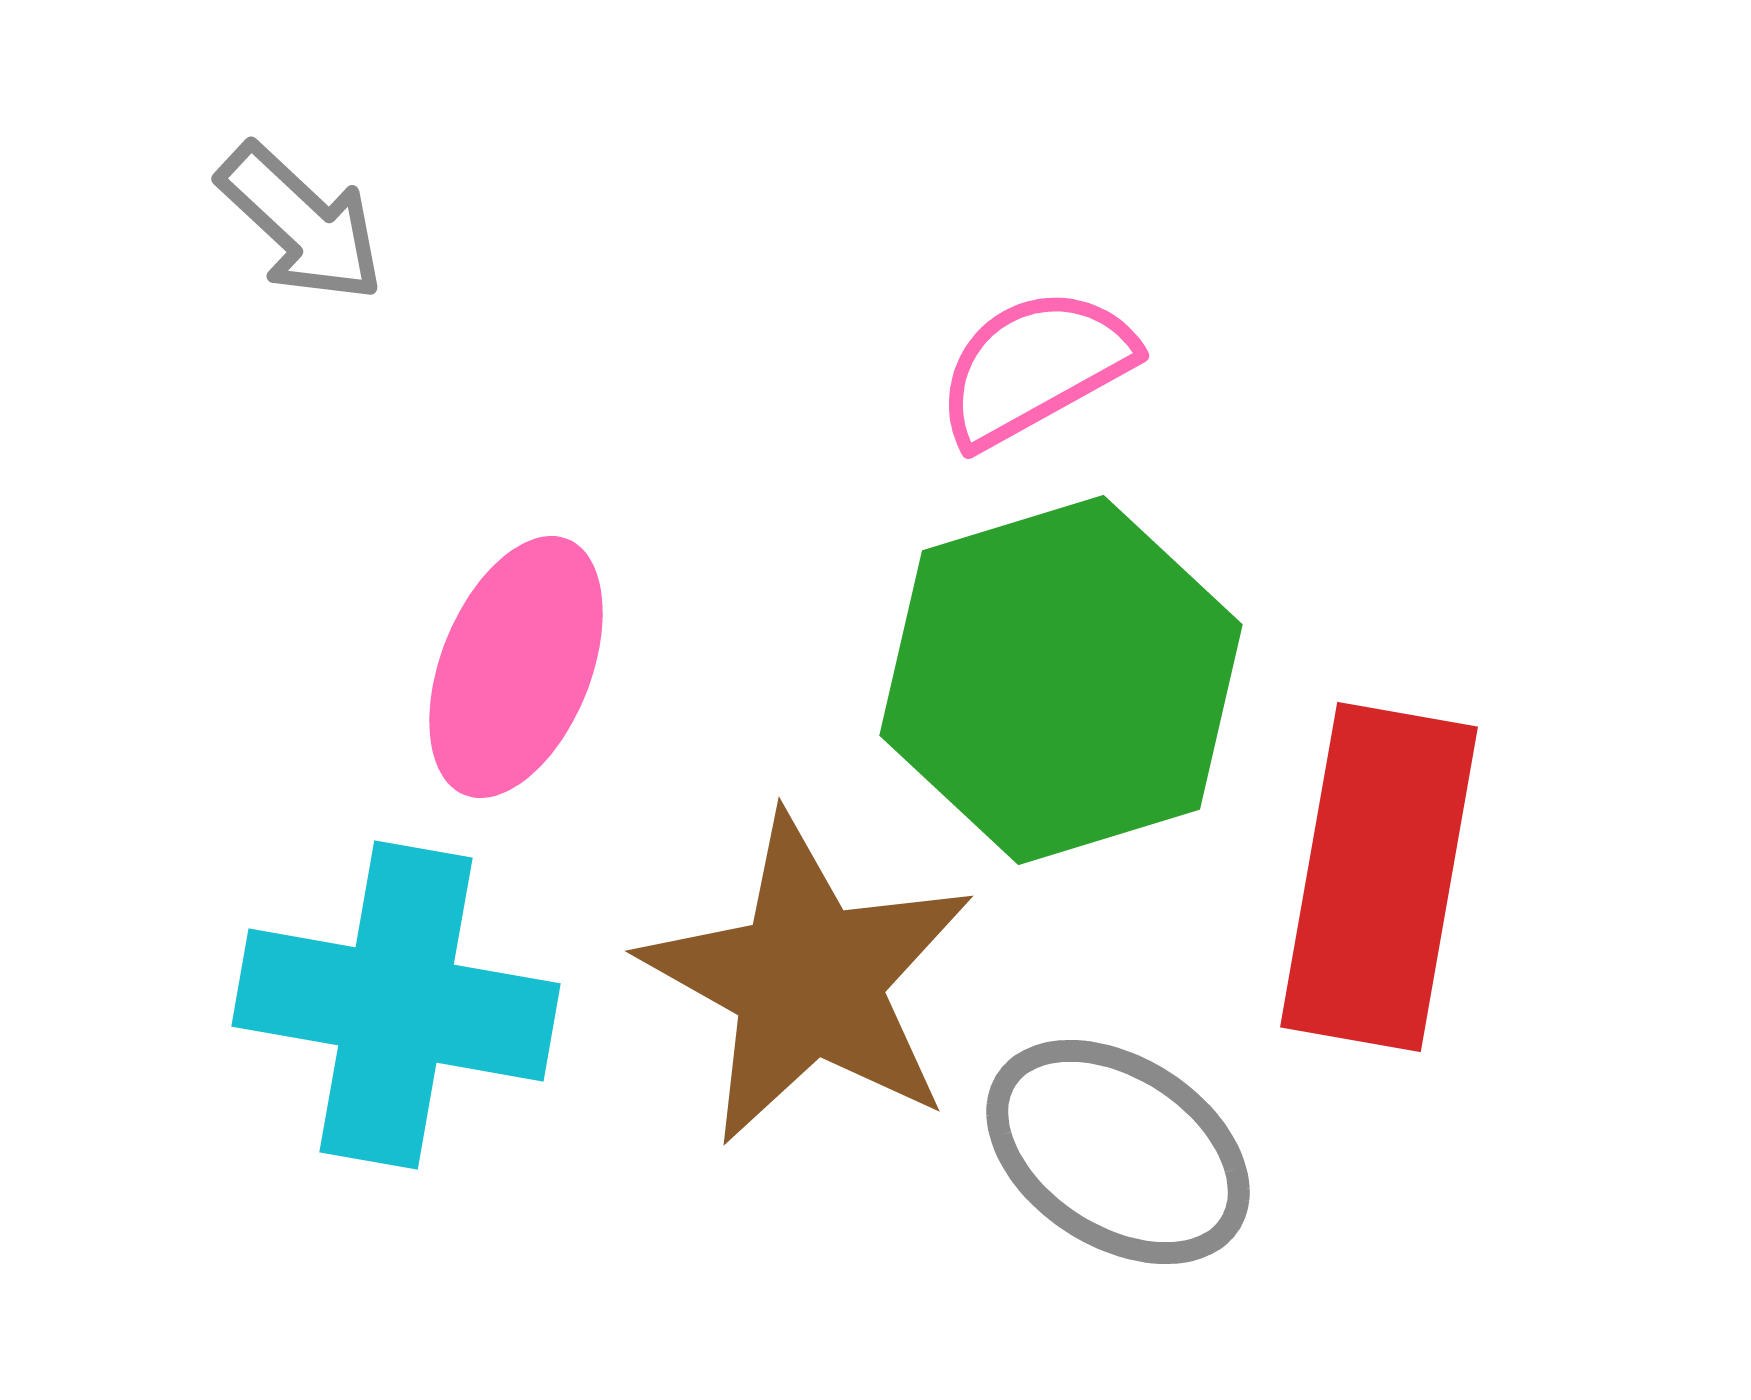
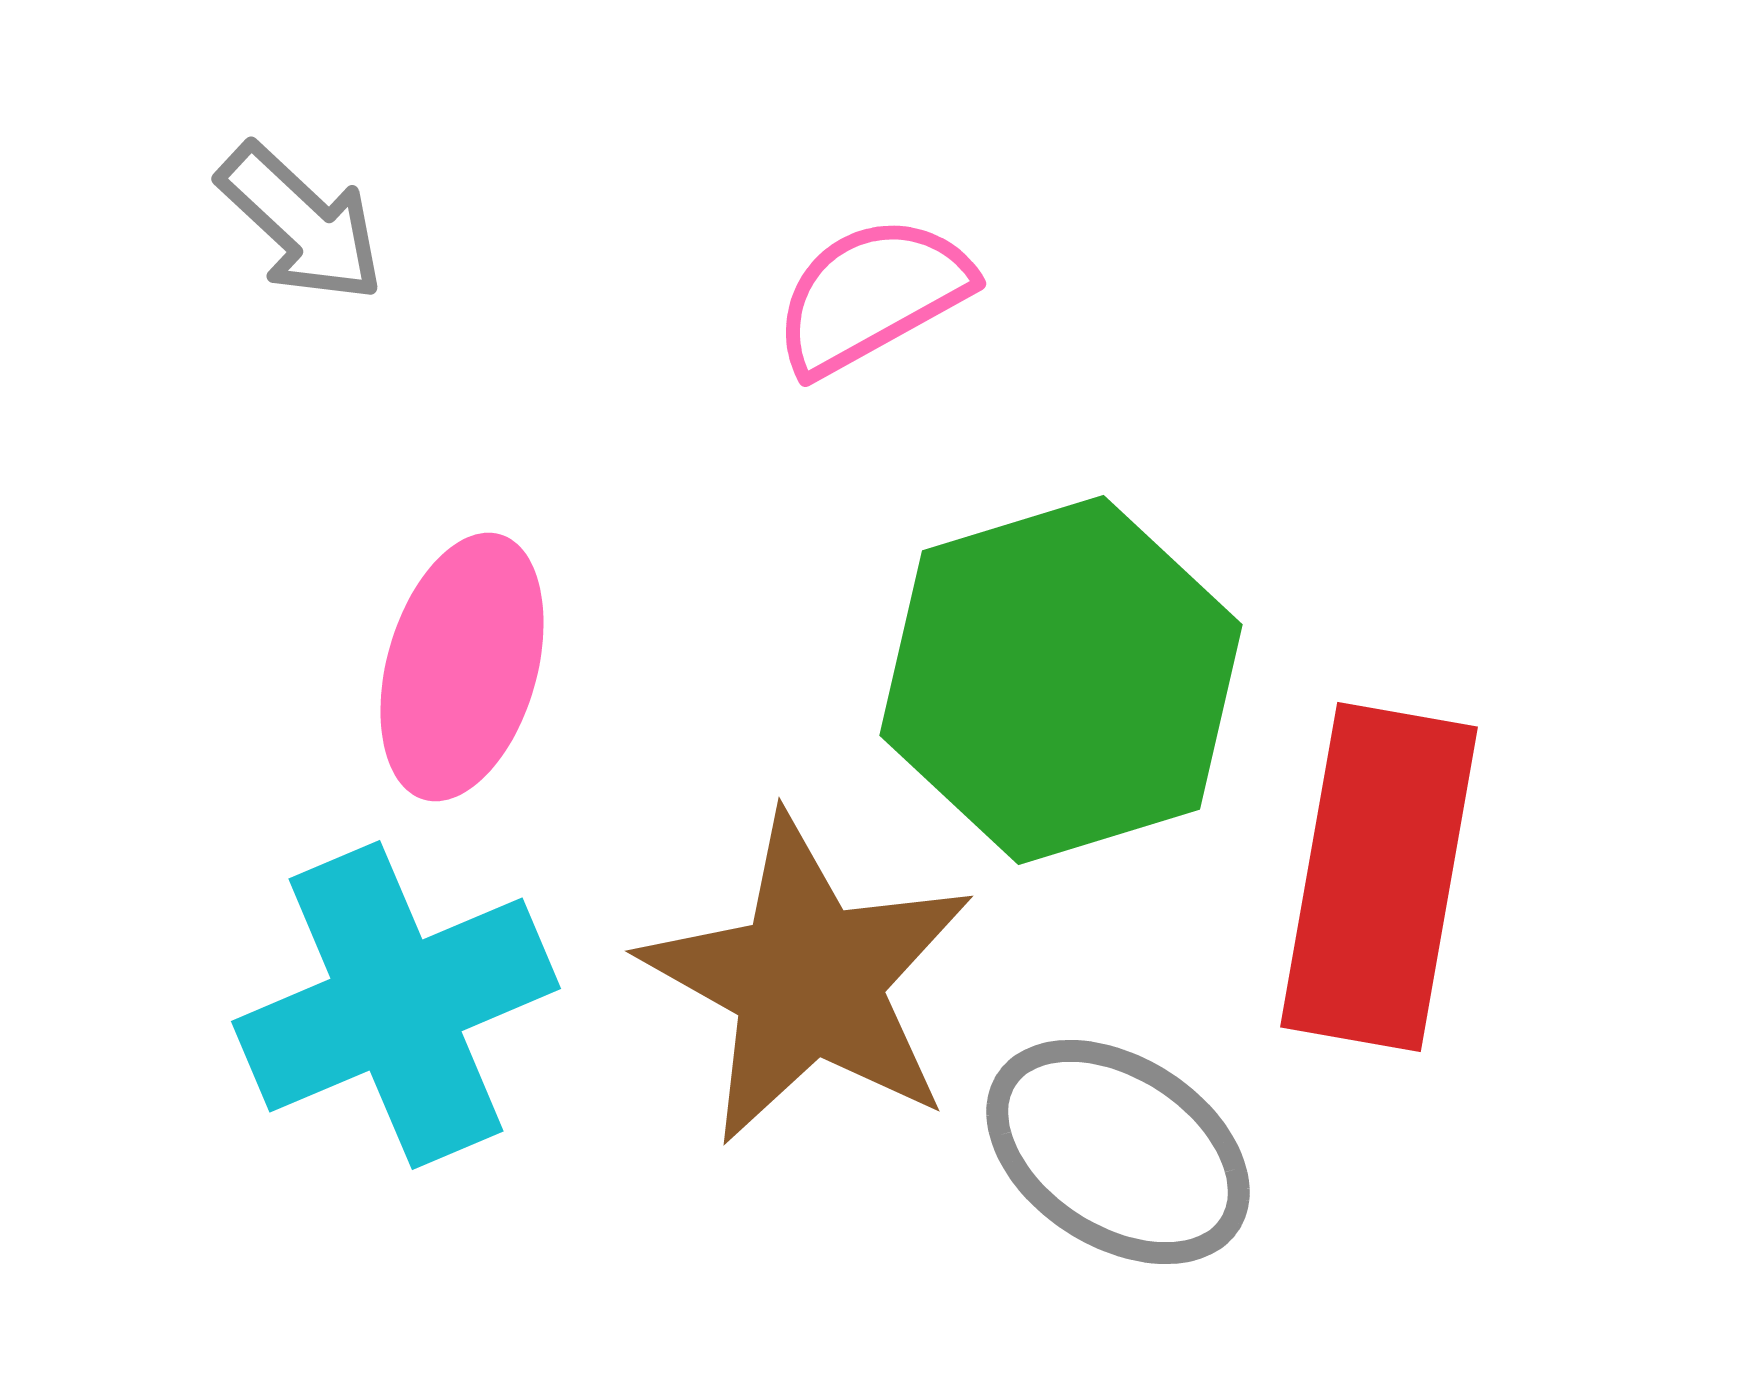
pink semicircle: moved 163 px left, 72 px up
pink ellipse: moved 54 px left; rotated 6 degrees counterclockwise
cyan cross: rotated 33 degrees counterclockwise
